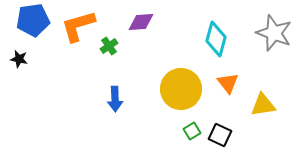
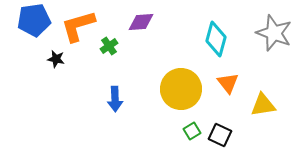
blue pentagon: moved 1 px right
black star: moved 37 px right
